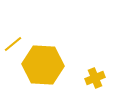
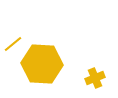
yellow hexagon: moved 1 px left, 1 px up
